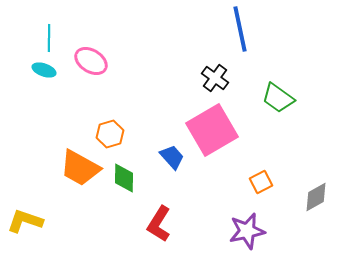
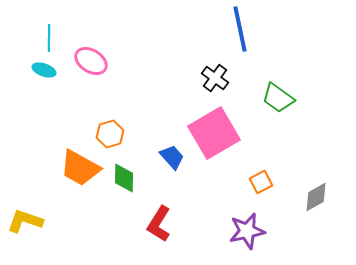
pink square: moved 2 px right, 3 px down
